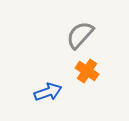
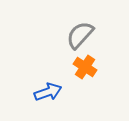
orange cross: moved 2 px left, 4 px up
